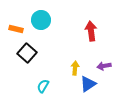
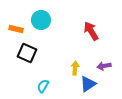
red arrow: rotated 24 degrees counterclockwise
black square: rotated 18 degrees counterclockwise
